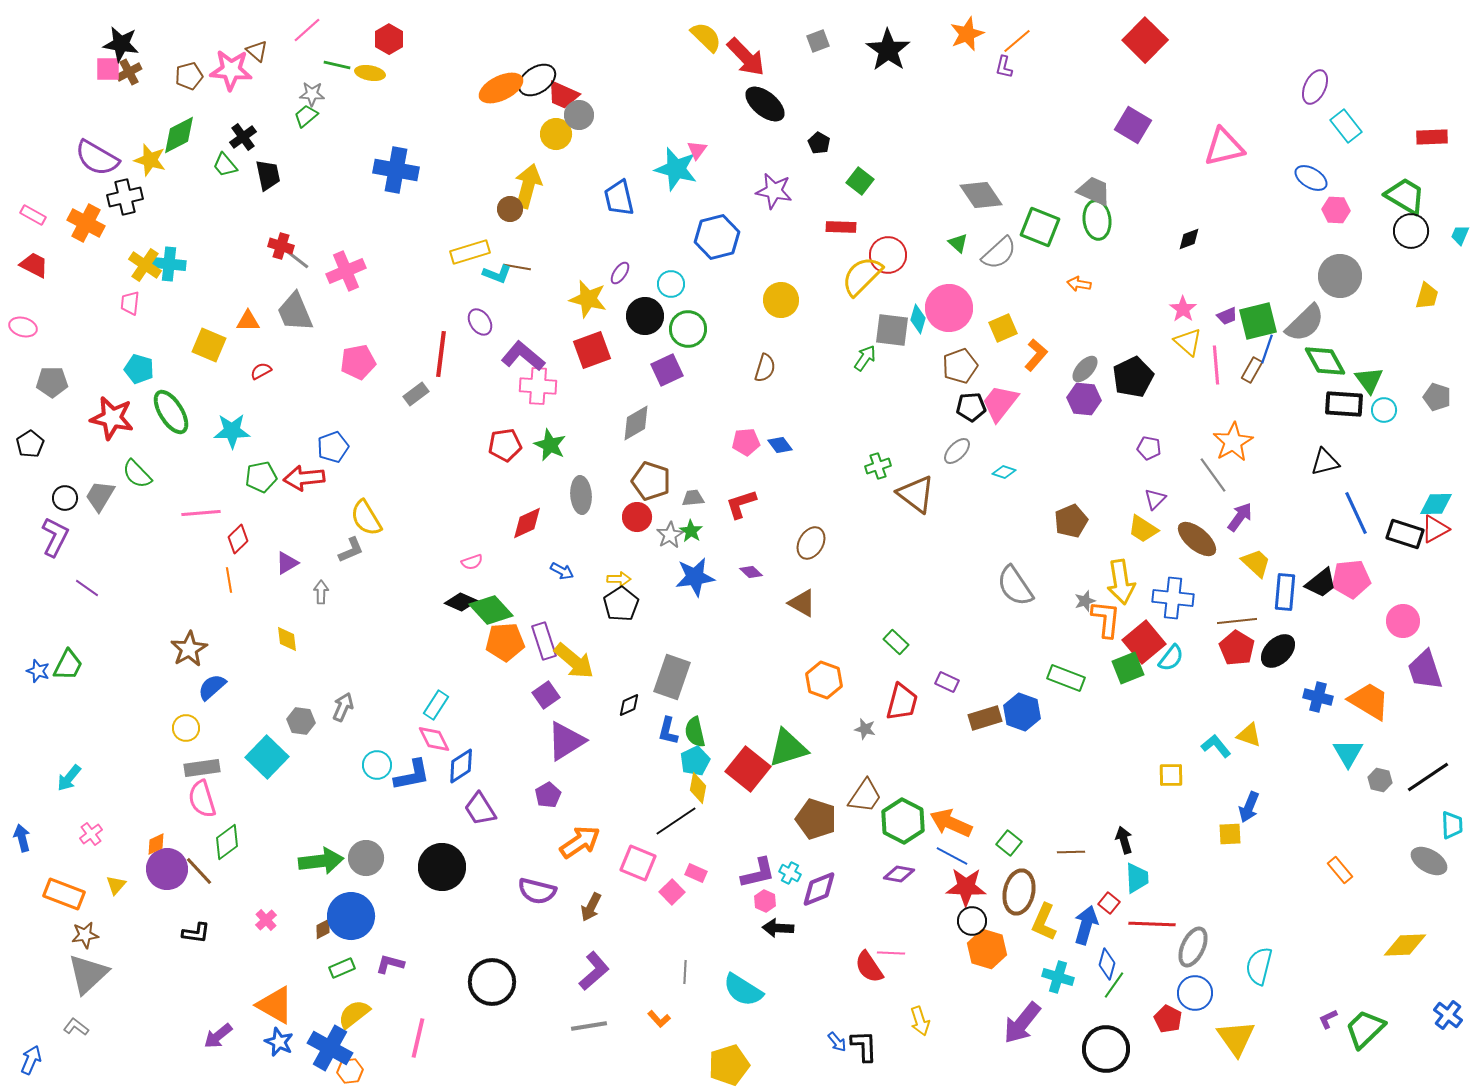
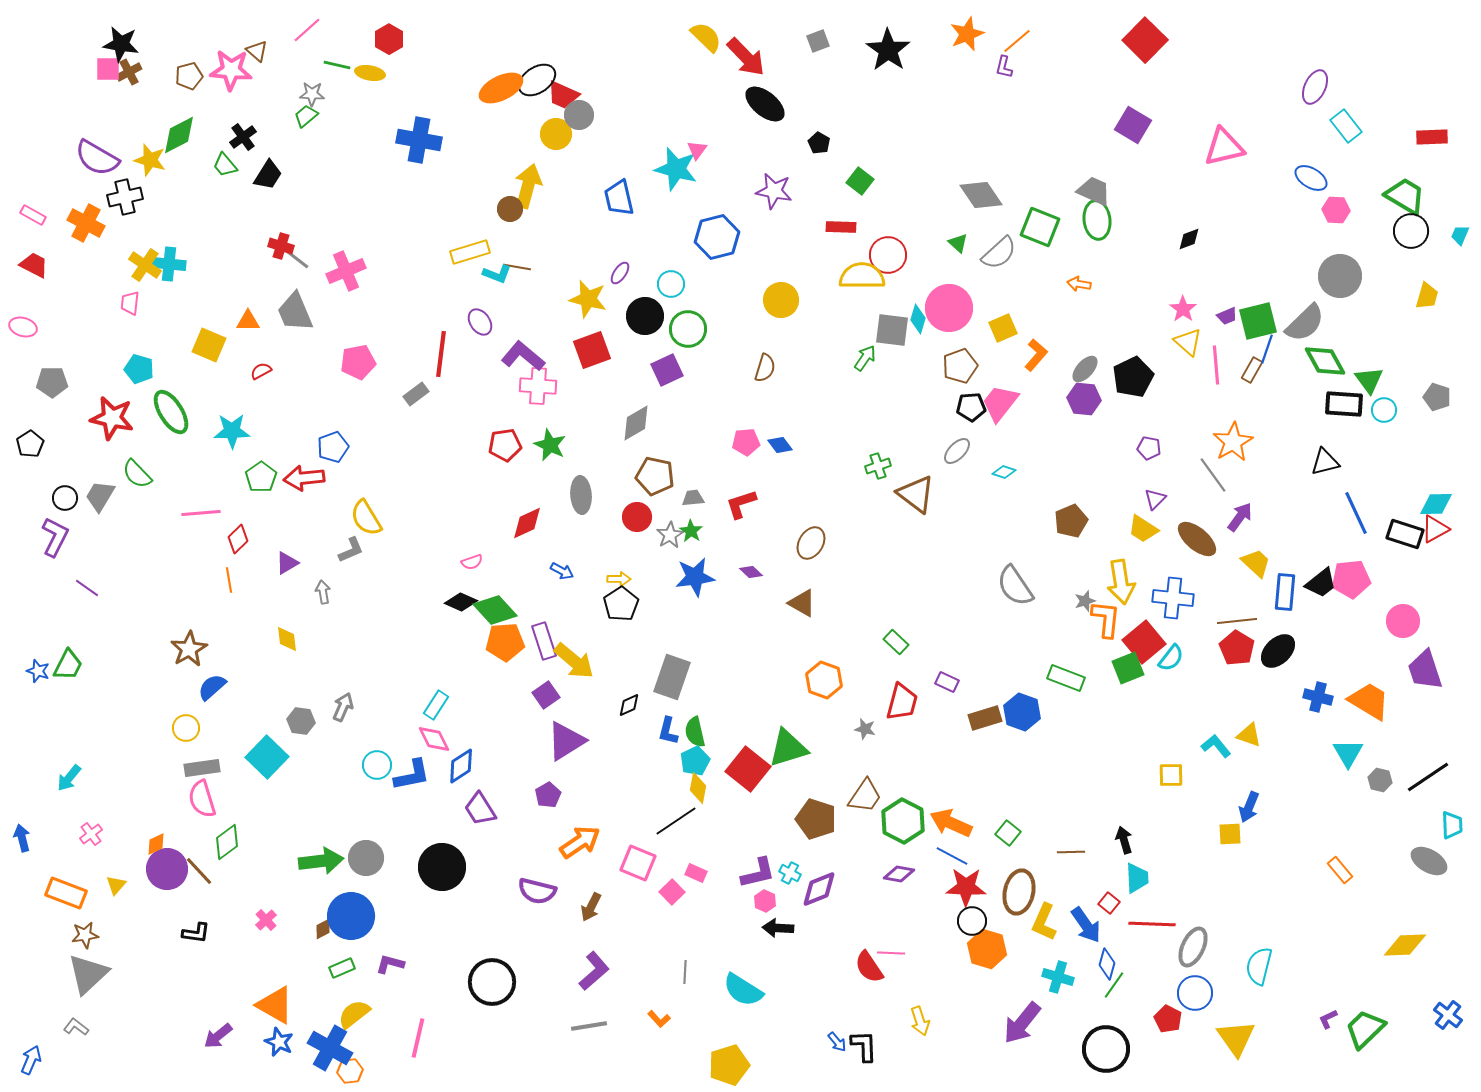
blue cross at (396, 170): moved 23 px right, 30 px up
black trapezoid at (268, 175): rotated 44 degrees clockwise
yellow semicircle at (862, 276): rotated 45 degrees clockwise
green pentagon at (261, 477): rotated 24 degrees counterclockwise
brown pentagon at (651, 481): moved 4 px right, 5 px up; rotated 6 degrees counterclockwise
gray arrow at (321, 592): moved 2 px right; rotated 10 degrees counterclockwise
green diamond at (491, 610): moved 4 px right
green square at (1009, 843): moved 1 px left, 10 px up
orange rectangle at (64, 894): moved 2 px right, 1 px up
blue arrow at (1086, 925): rotated 129 degrees clockwise
